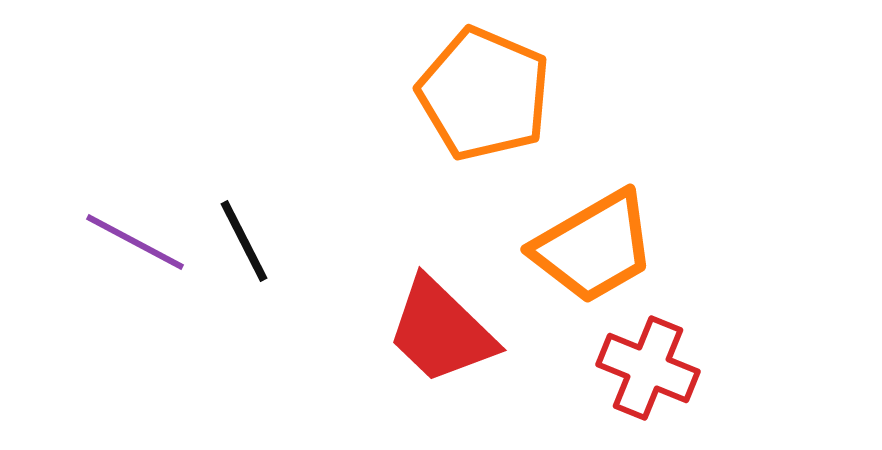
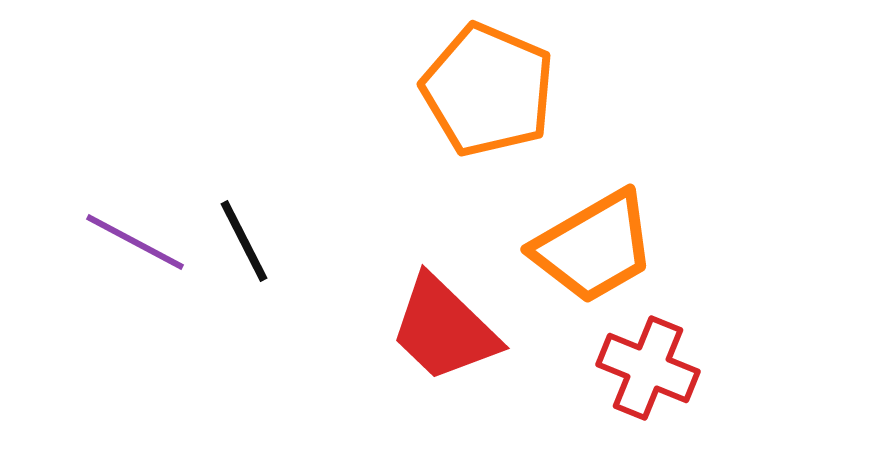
orange pentagon: moved 4 px right, 4 px up
red trapezoid: moved 3 px right, 2 px up
